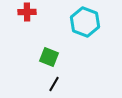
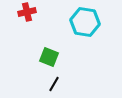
red cross: rotated 12 degrees counterclockwise
cyan hexagon: rotated 12 degrees counterclockwise
